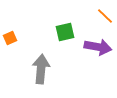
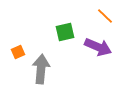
orange square: moved 8 px right, 14 px down
purple arrow: rotated 12 degrees clockwise
